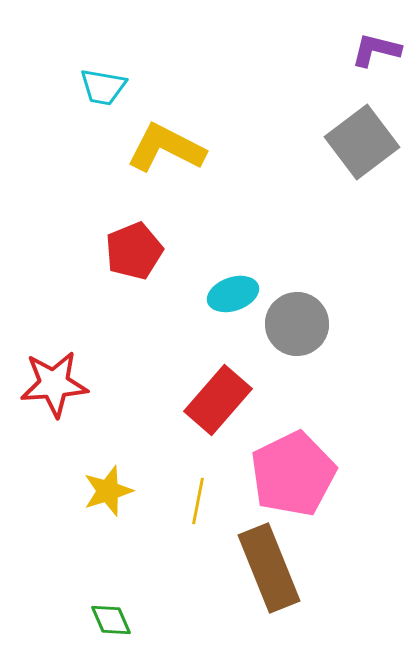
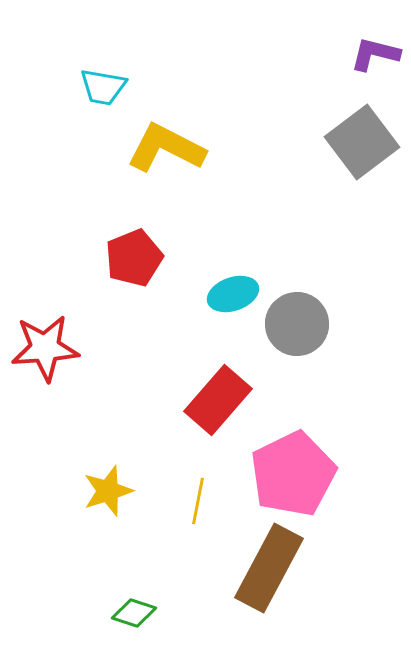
purple L-shape: moved 1 px left, 4 px down
red pentagon: moved 7 px down
red star: moved 9 px left, 36 px up
brown rectangle: rotated 50 degrees clockwise
green diamond: moved 23 px right, 7 px up; rotated 48 degrees counterclockwise
